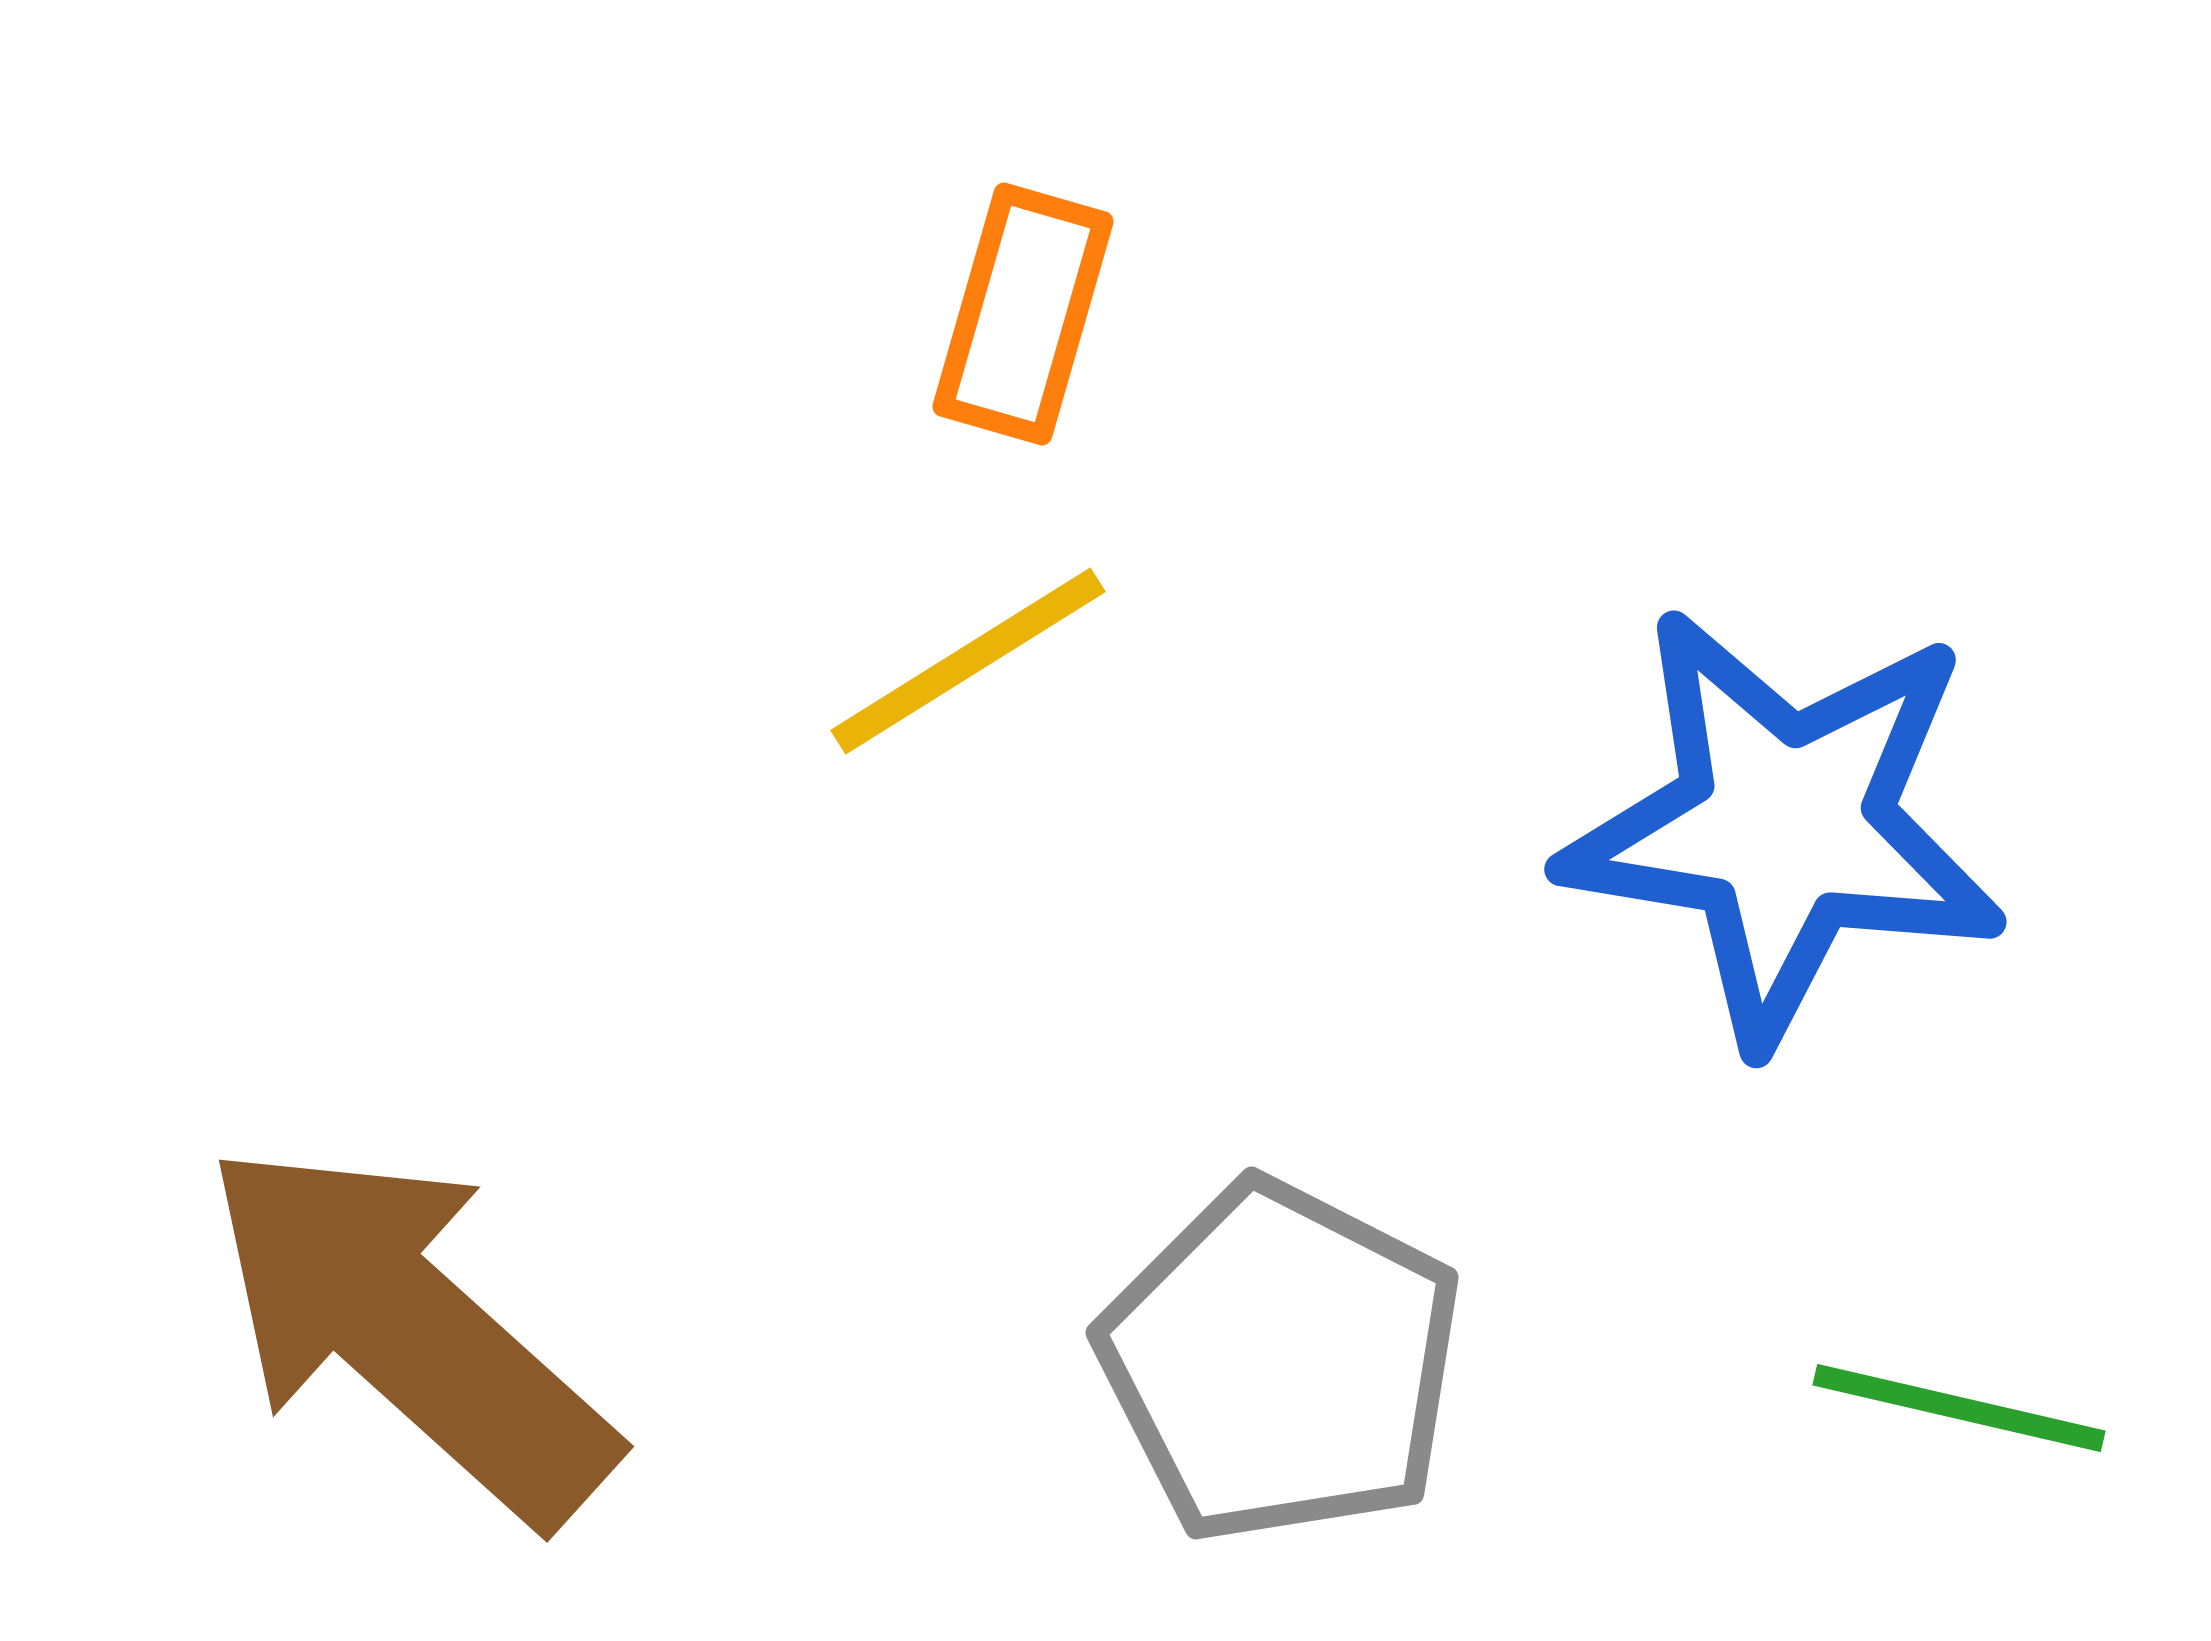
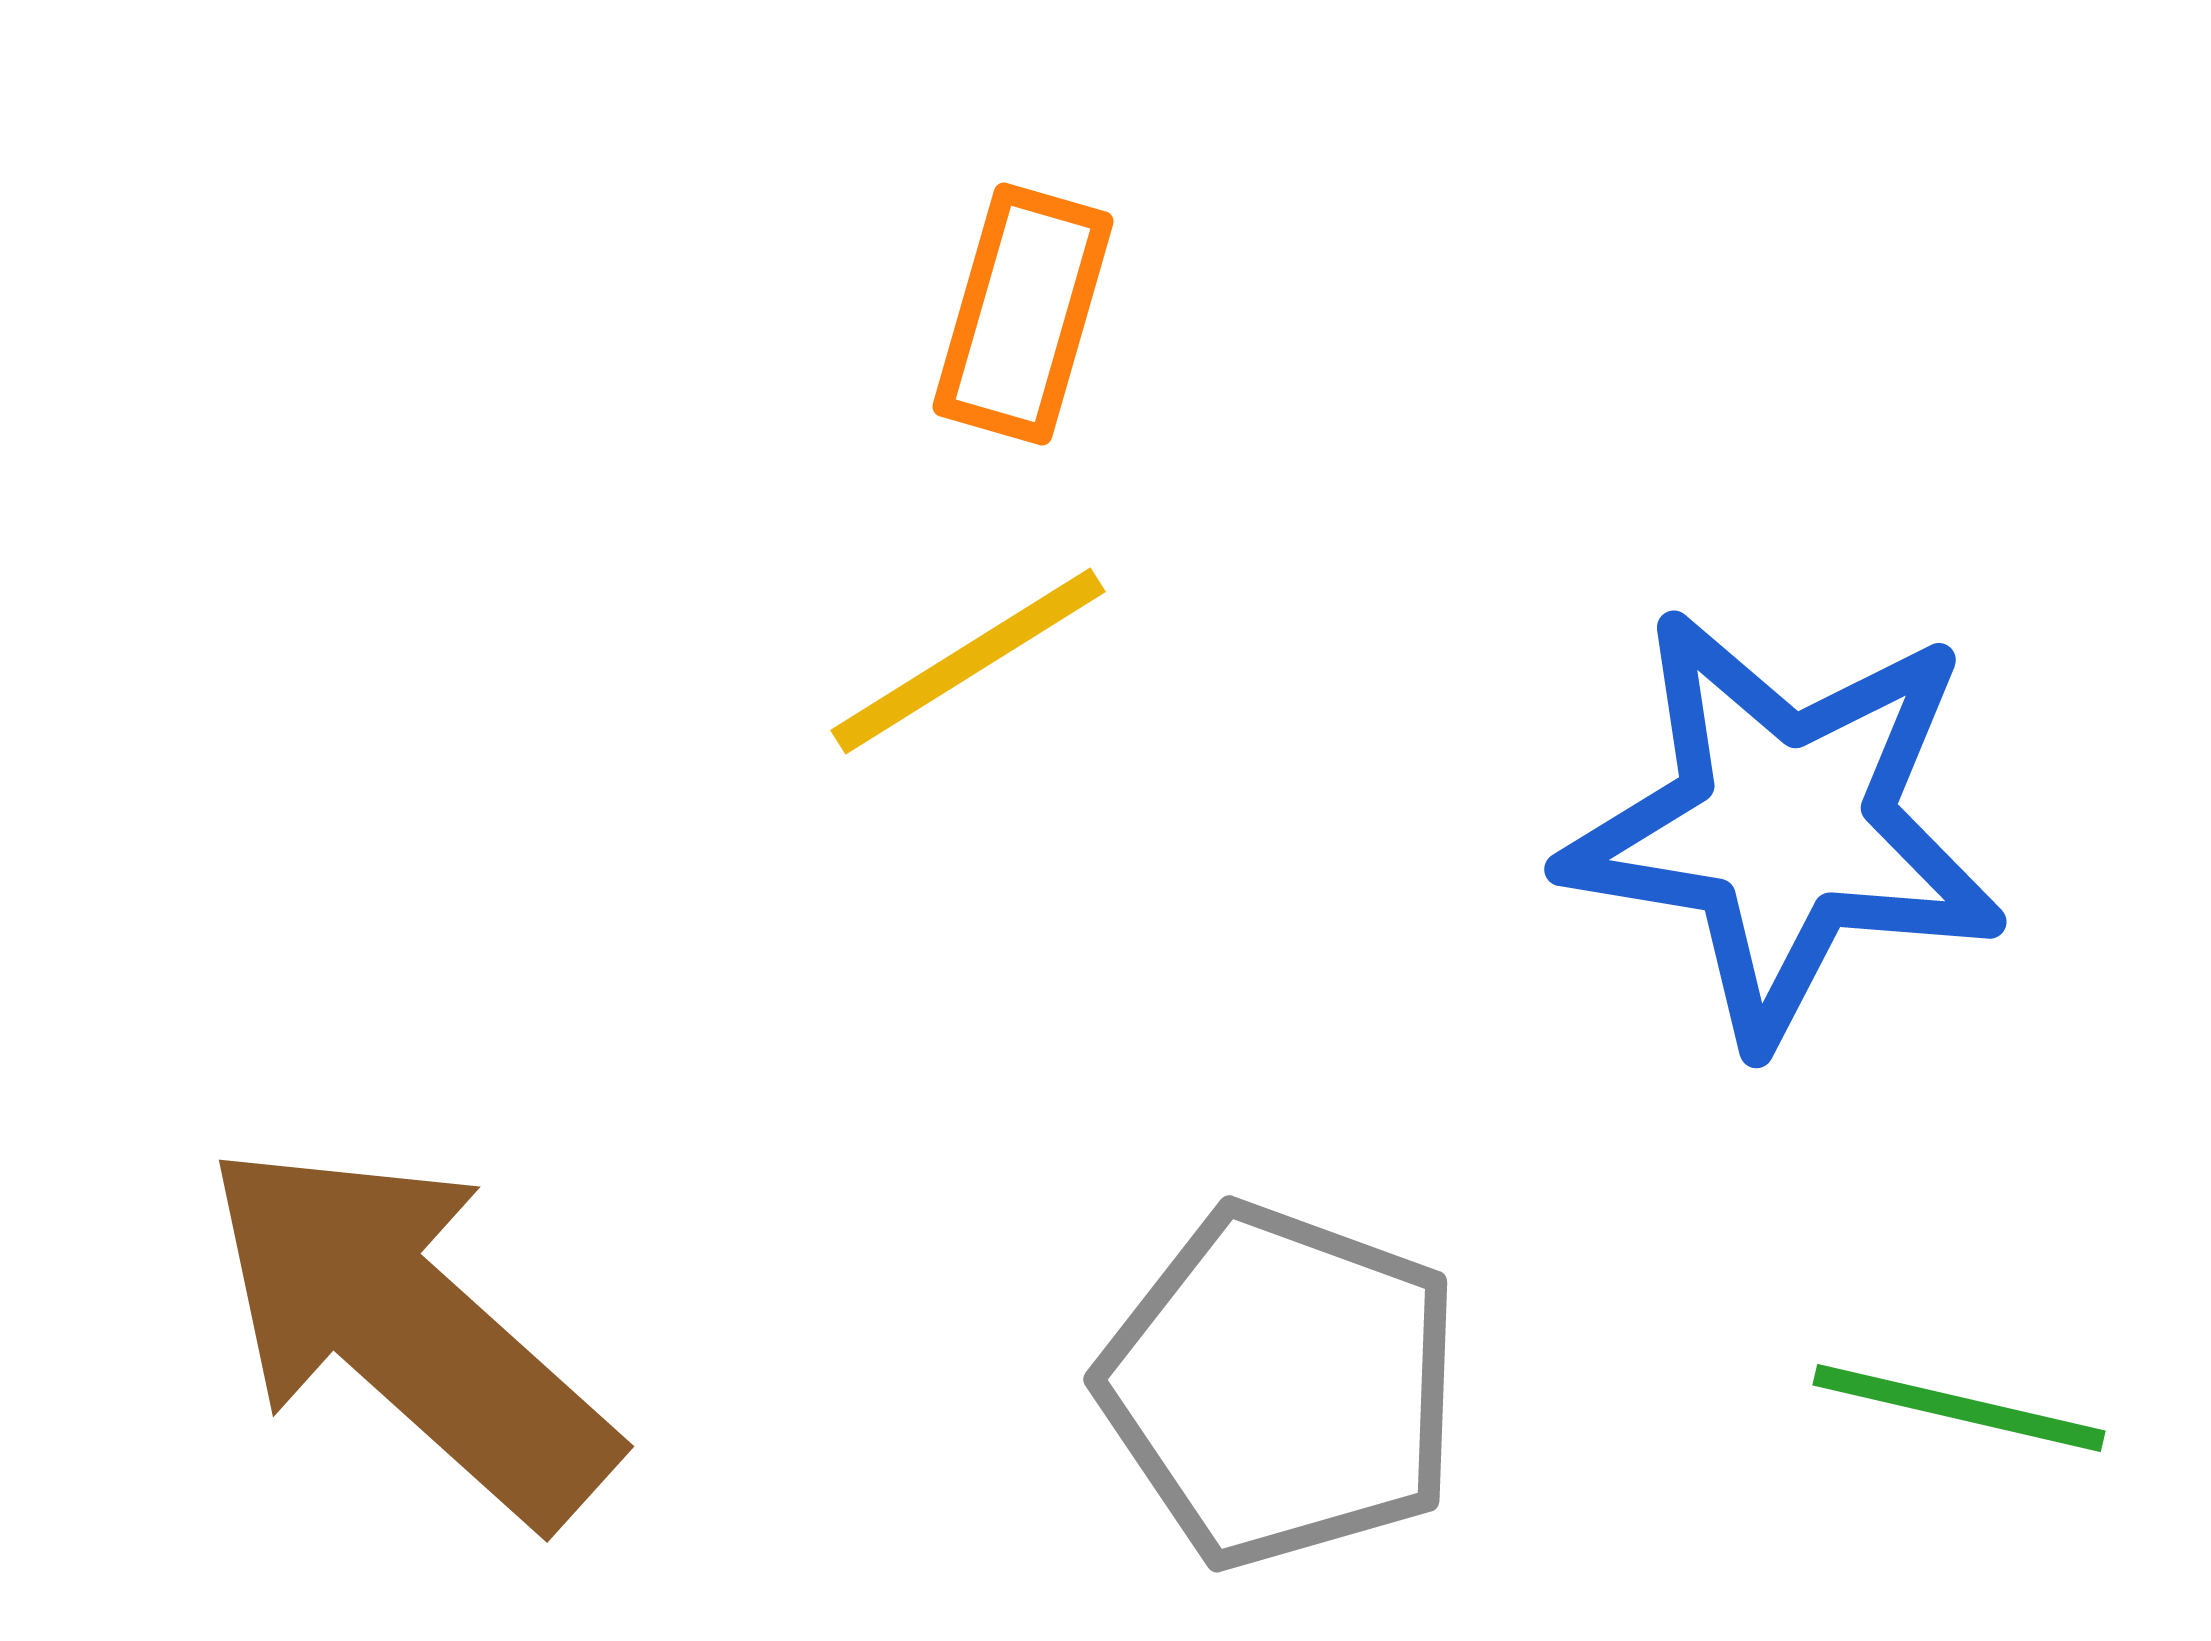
gray pentagon: moved 24 px down; rotated 7 degrees counterclockwise
